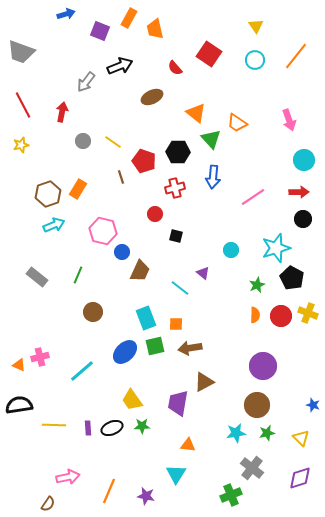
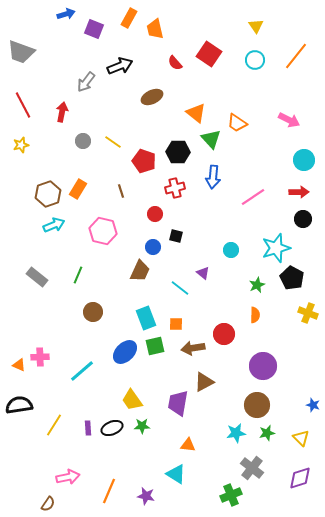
purple square at (100, 31): moved 6 px left, 2 px up
red semicircle at (175, 68): moved 5 px up
pink arrow at (289, 120): rotated 45 degrees counterclockwise
brown line at (121, 177): moved 14 px down
blue circle at (122, 252): moved 31 px right, 5 px up
red circle at (281, 316): moved 57 px left, 18 px down
brown arrow at (190, 348): moved 3 px right
pink cross at (40, 357): rotated 12 degrees clockwise
yellow line at (54, 425): rotated 60 degrees counterclockwise
cyan triangle at (176, 474): rotated 30 degrees counterclockwise
